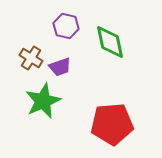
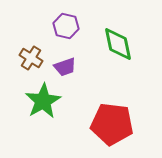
green diamond: moved 8 px right, 2 px down
purple trapezoid: moved 5 px right
green star: rotated 6 degrees counterclockwise
red pentagon: rotated 12 degrees clockwise
